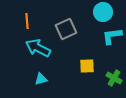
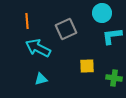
cyan circle: moved 1 px left, 1 px down
green cross: rotated 21 degrees counterclockwise
